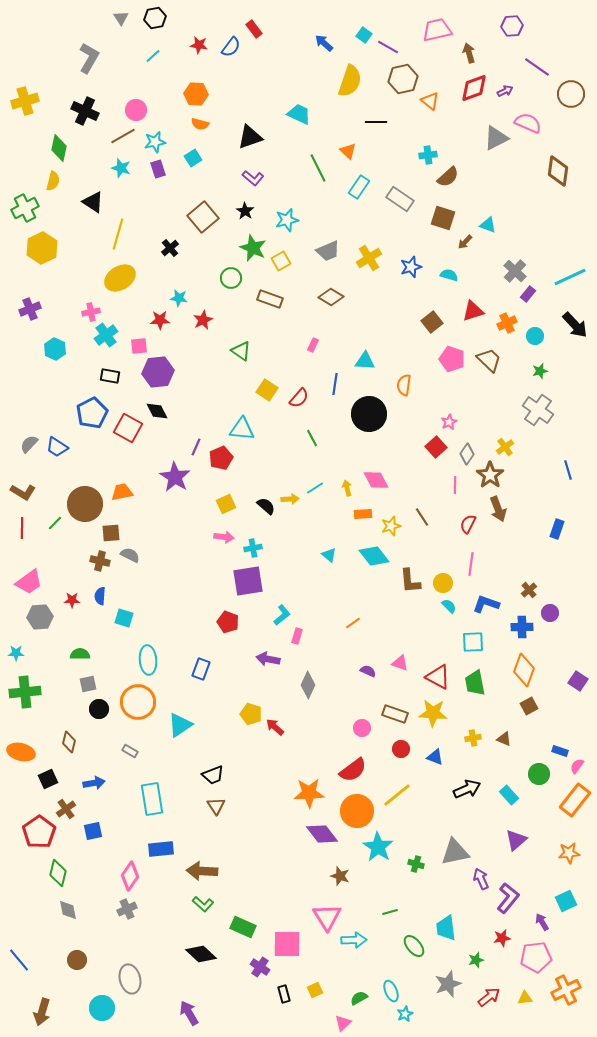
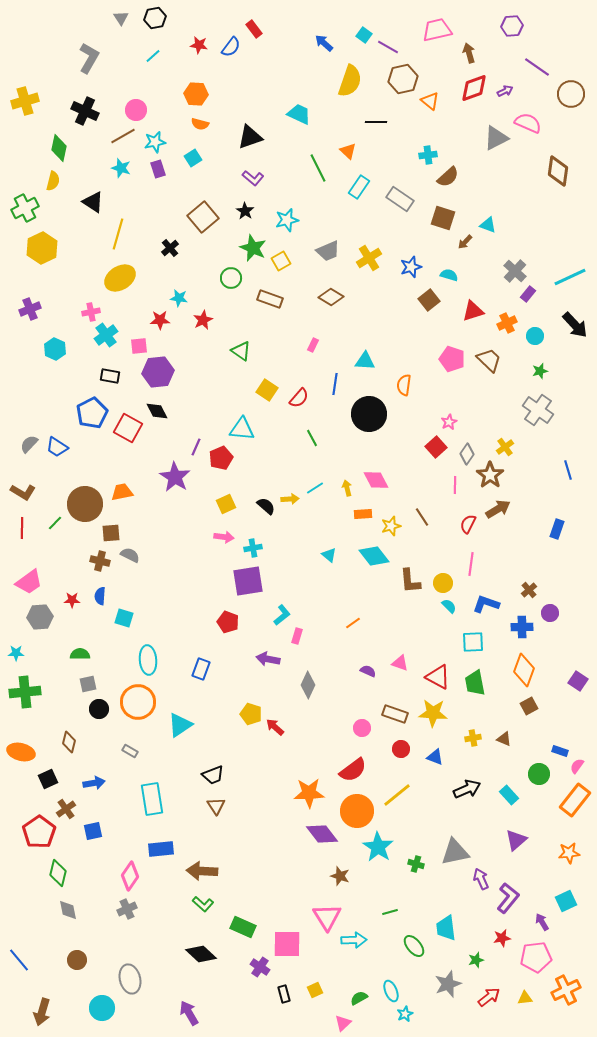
brown square at (432, 322): moved 3 px left, 22 px up
brown arrow at (498, 509): rotated 100 degrees counterclockwise
